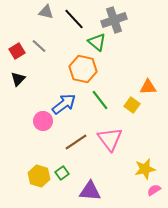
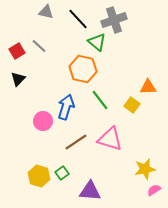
black line: moved 4 px right
blue arrow: moved 2 px right, 3 px down; rotated 35 degrees counterclockwise
pink triangle: rotated 36 degrees counterclockwise
